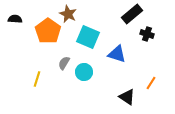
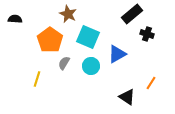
orange pentagon: moved 2 px right, 9 px down
blue triangle: rotated 48 degrees counterclockwise
cyan circle: moved 7 px right, 6 px up
